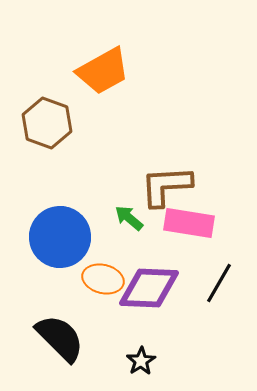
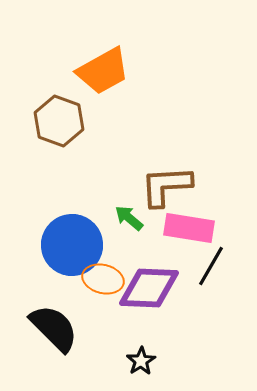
brown hexagon: moved 12 px right, 2 px up
pink rectangle: moved 5 px down
blue circle: moved 12 px right, 8 px down
black line: moved 8 px left, 17 px up
black semicircle: moved 6 px left, 10 px up
